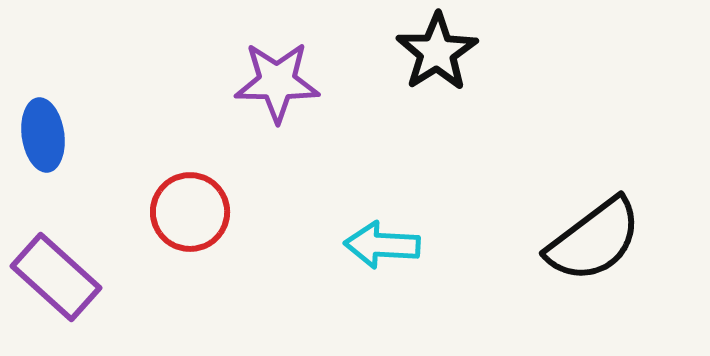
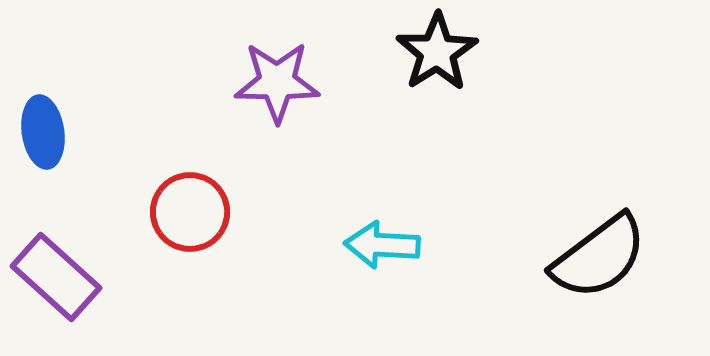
blue ellipse: moved 3 px up
black semicircle: moved 5 px right, 17 px down
